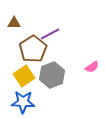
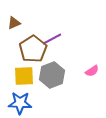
brown triangle: rotated 24 degrees counterclockwise
purple line: moved 2 px right, 5 px down
pink semicircle: moved 4 px down
yellow square: rotated 30 degrees clockwise
blue star: moved 3 px left, 1 px down
